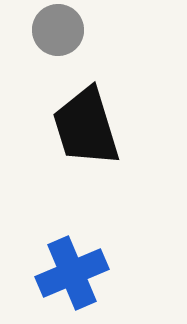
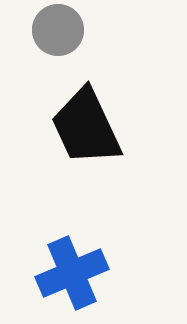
black trapezoid: rotated 8 degrees counterclockwise
